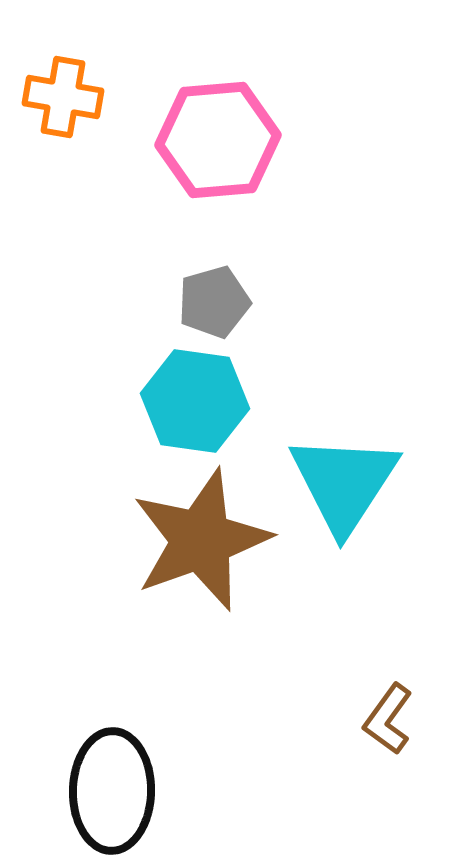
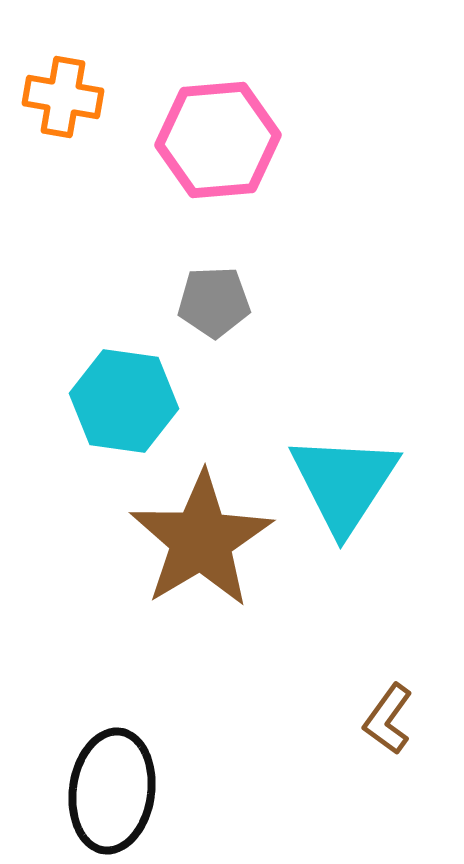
gray pentagon: rotated 14 degrees clockwise
cyan hexagon: moved 71 px left
brown star: rotated 11 degrees counterclockwise
black ellipse: rotated 7 degrees clockwise
